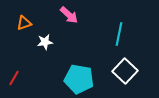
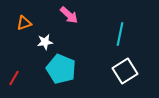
cyan line: moved 1 px right
white square: rotated 15 degrees clockwise
cyan pentagon: moved 18 px left, 10 px up; rotated 12 degrees clockwise
